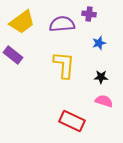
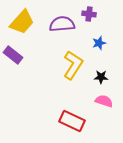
yellow trapezoid: rotated 12 degrees counterclockwise
yellow L-shape: moved 9 px right; rotated 28 degrees clockwise
